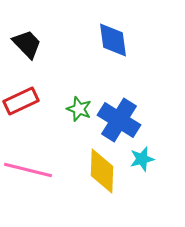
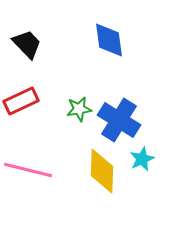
blue diamond: moved 4 px left
green star: rotated 30 degrees counterclockwise
cyan star: rotated 10 degrees counterclockwise
